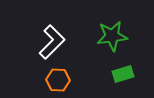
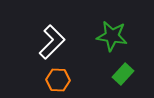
green star: rotated 16 degrees clockwise
green rectangle: rotated 30 degrees counterclockwise
